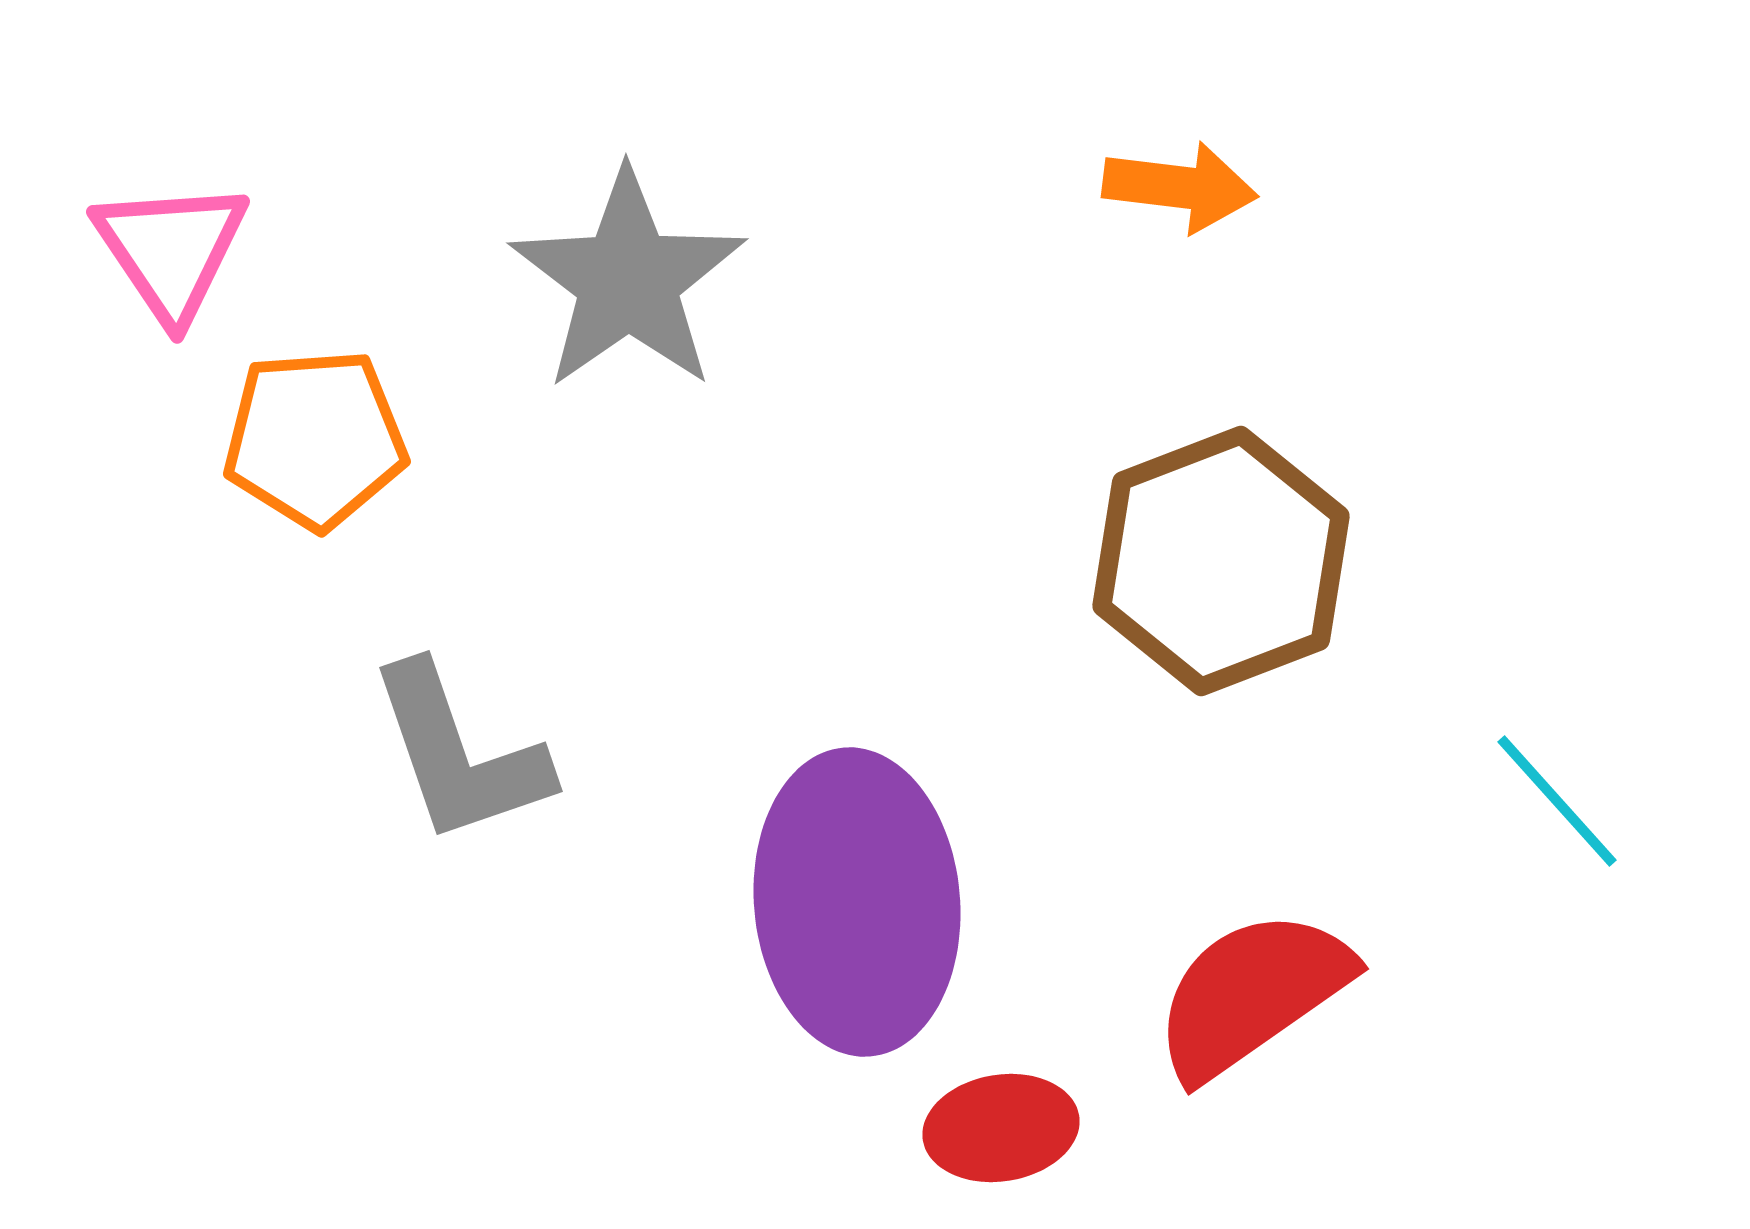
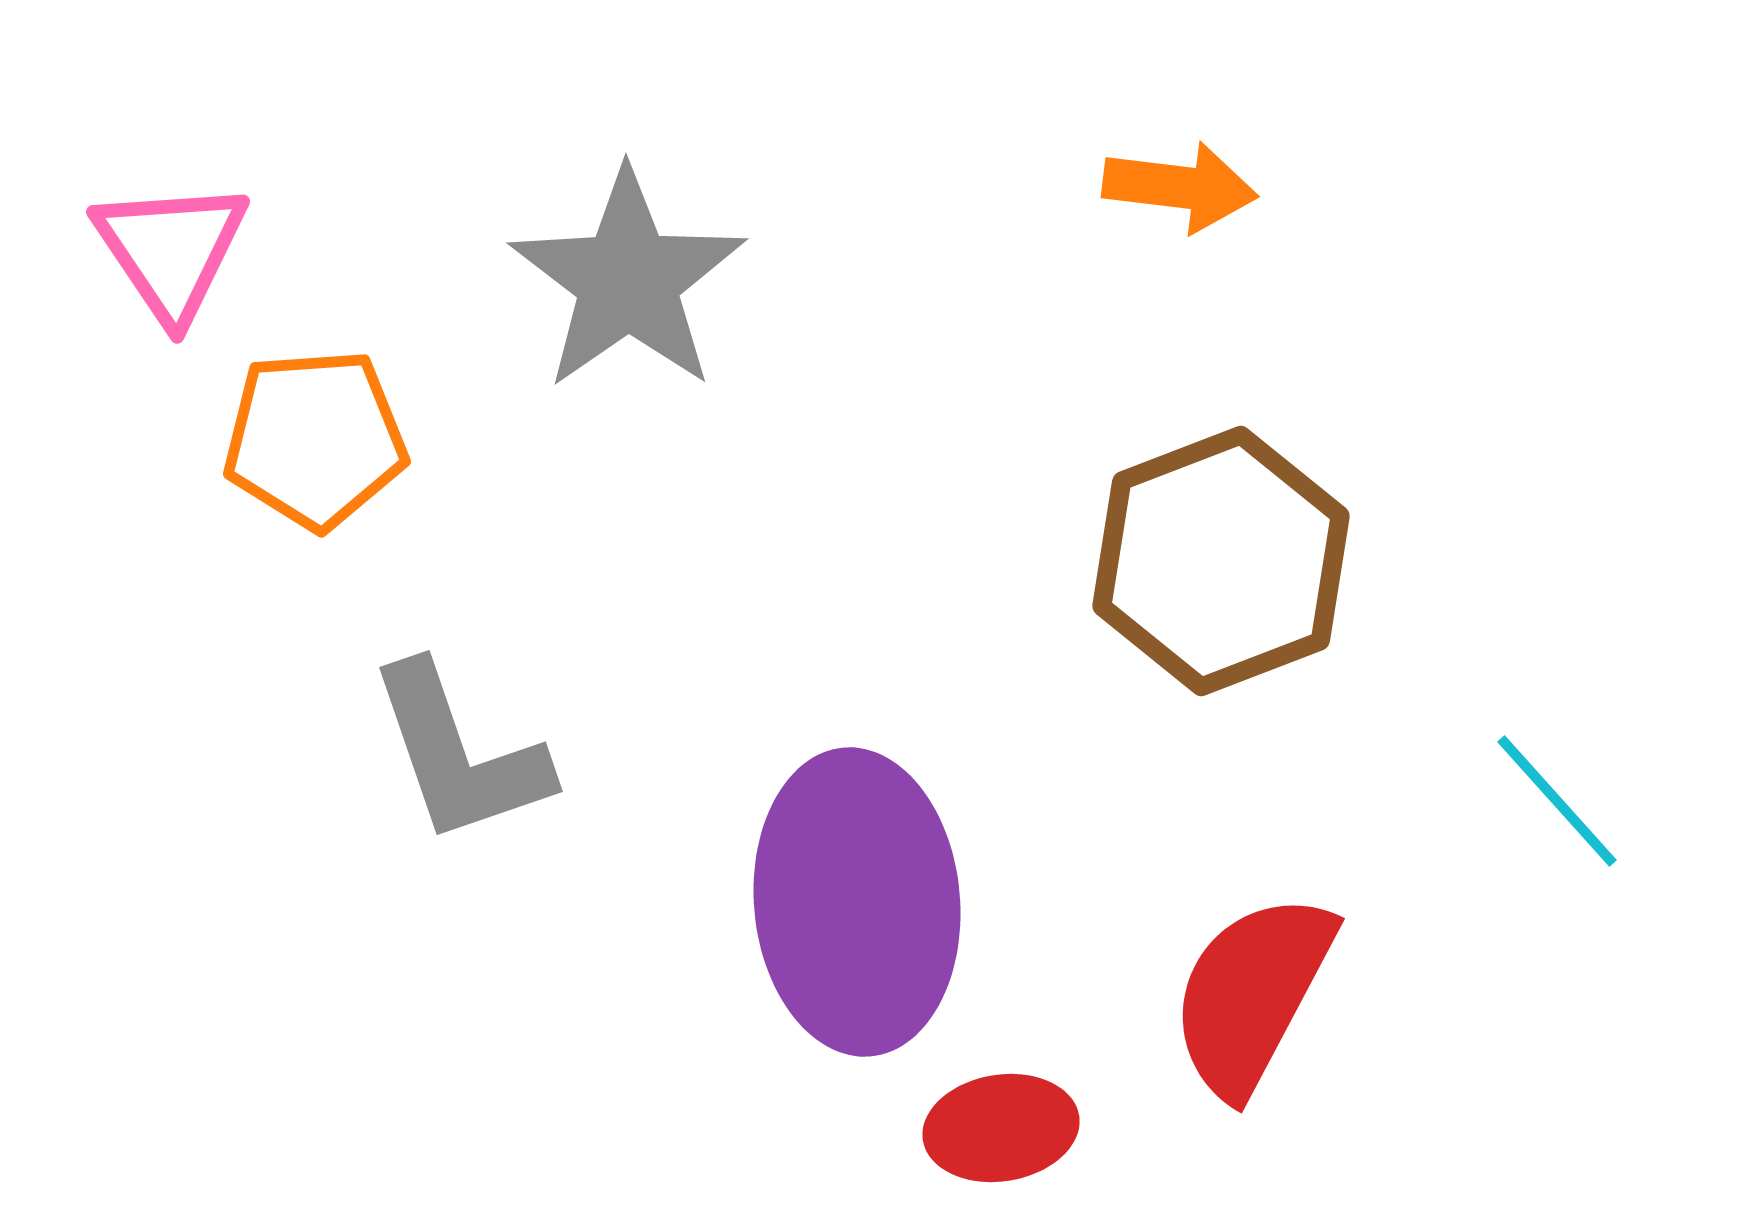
red semicircle: rotated 27 degrees counterclockwise
